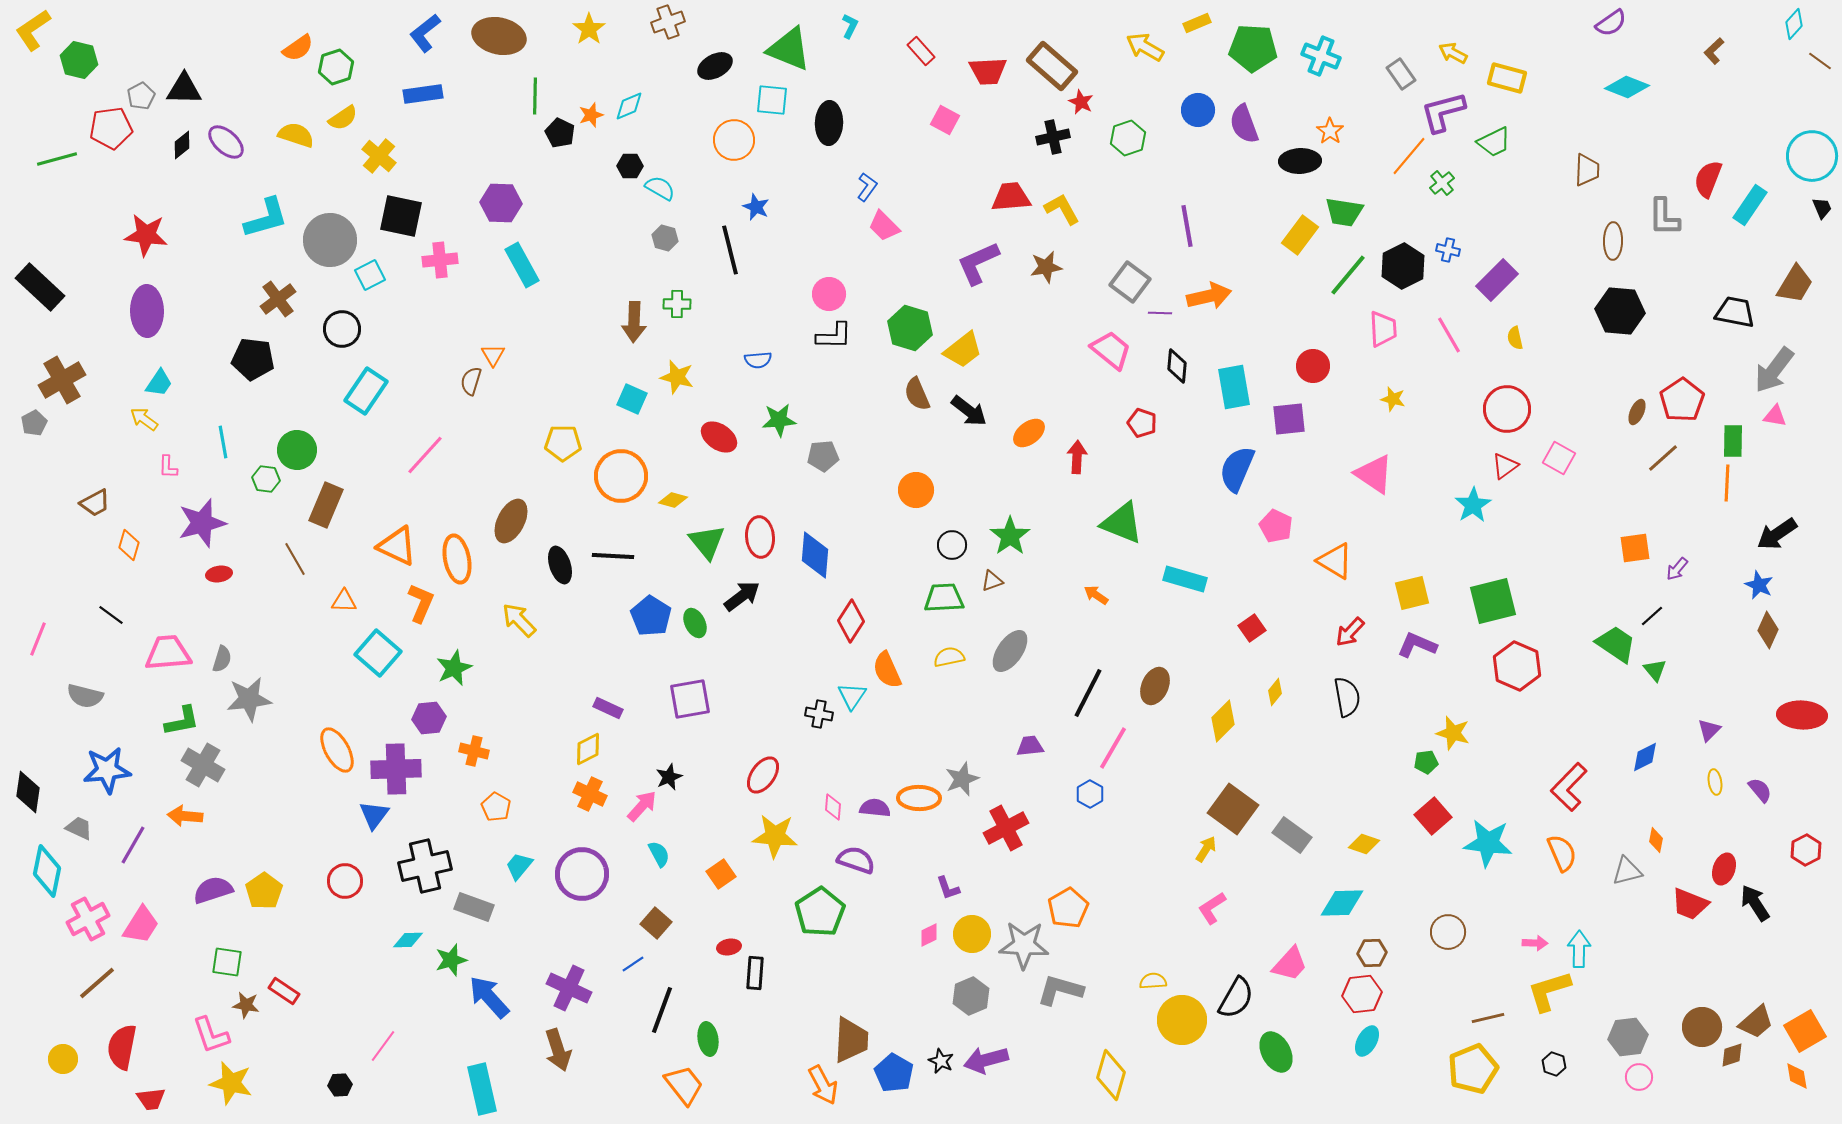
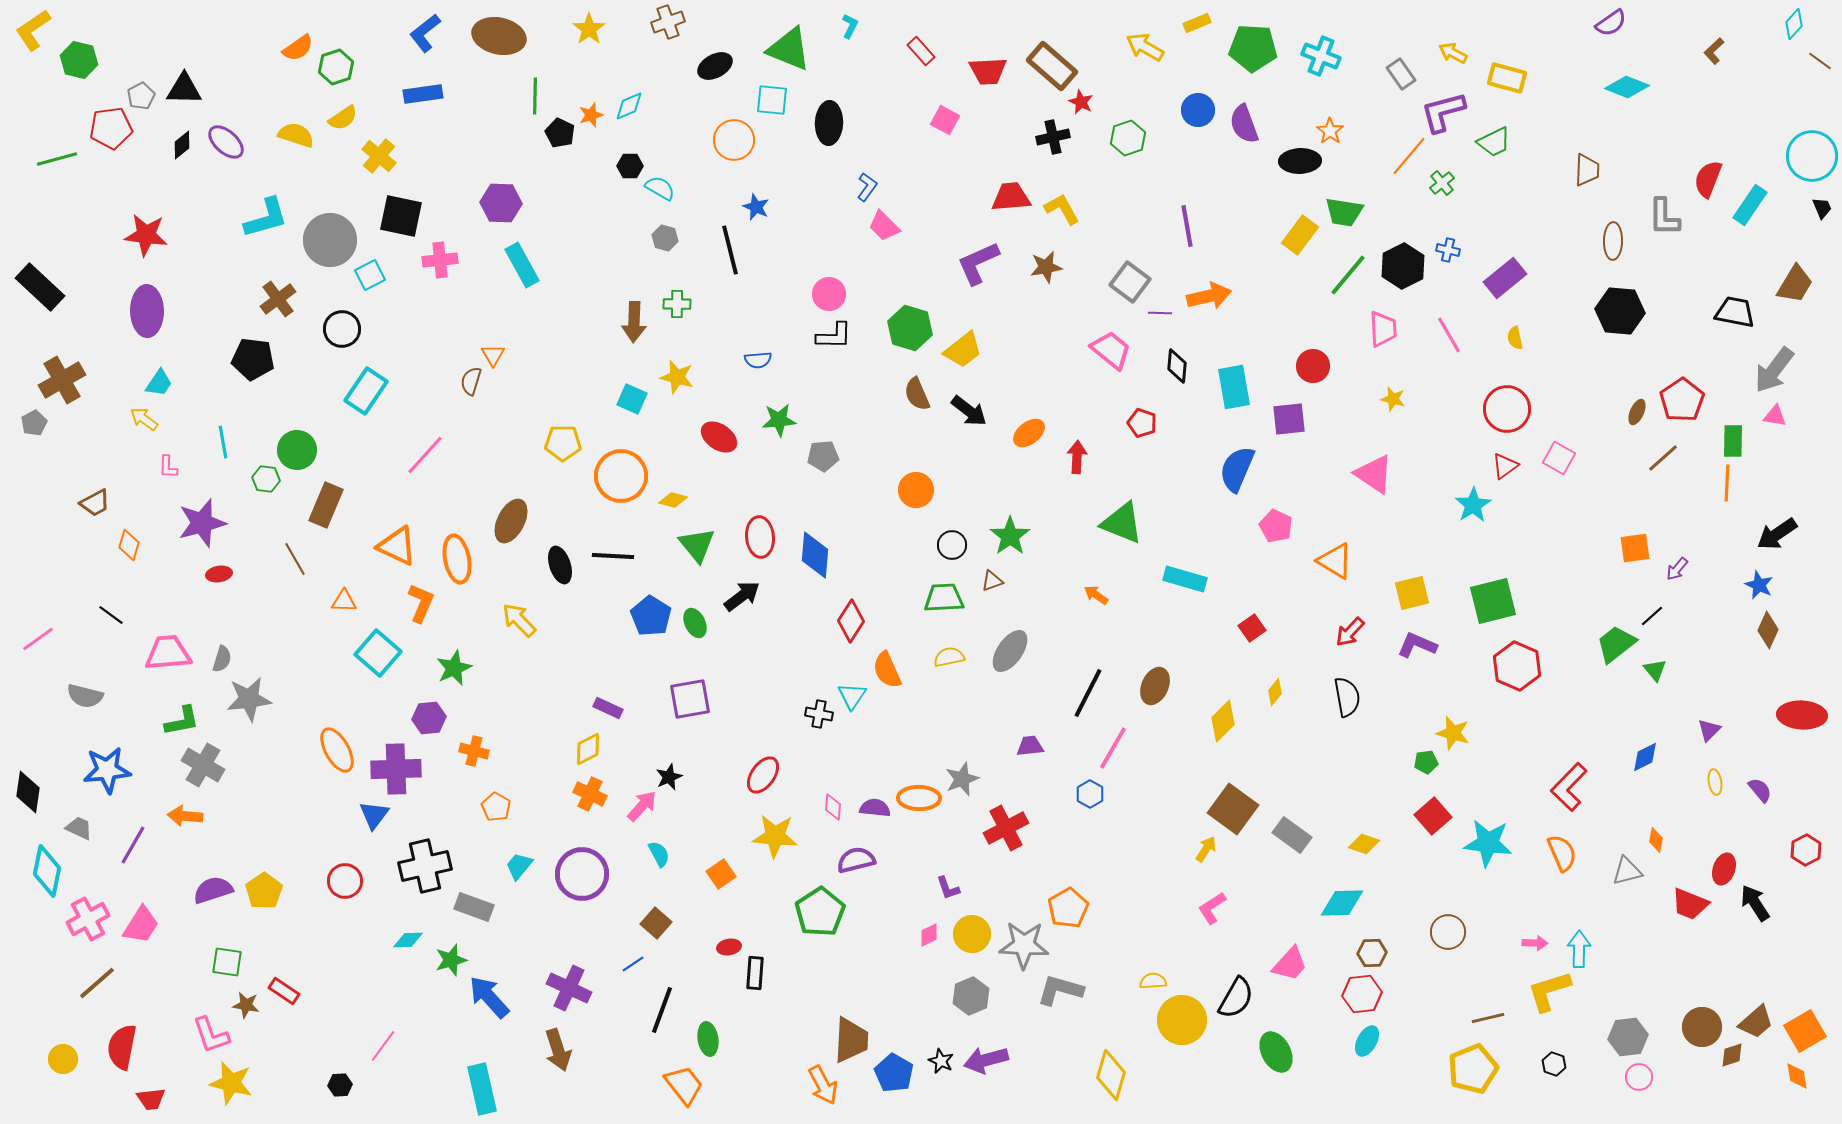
purple rectangle at (1497, 280): moved 8 px right, 2 px up; rotated 6 degrees clockwise
green triangle at (707, 542): moved 10 px left, 3 px down
pink line at (38, 639): rotated 32 degrees clockwise
green trapezoid at (1616, 644): rotated 72 degrees counterclockwise
purple semicircle at (856, 860): rotated 33 degrees counterclockwise
